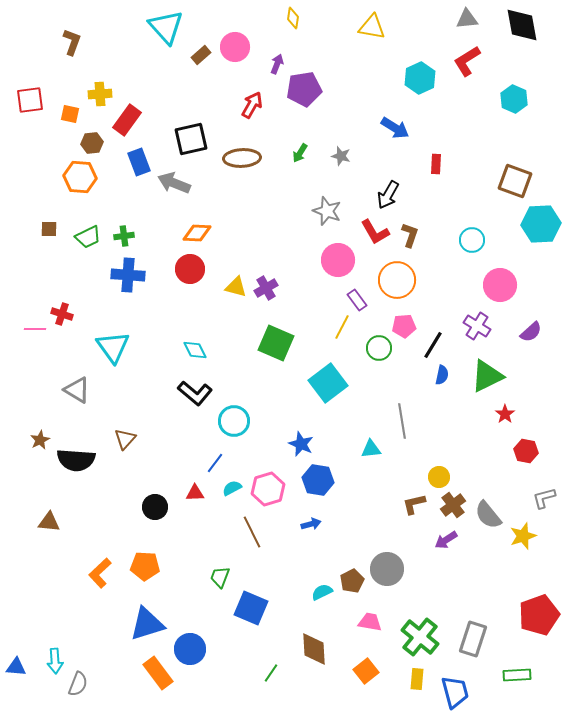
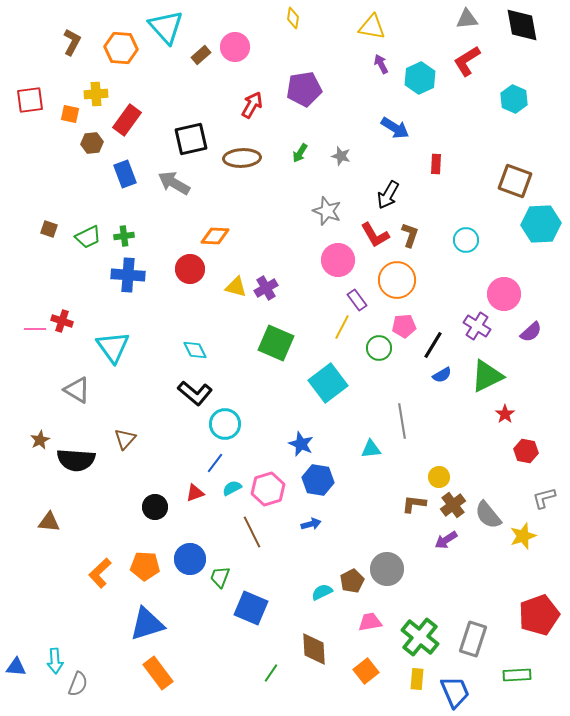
brown L-shape at (72, 42): rotated 8 degrees clockwise
purple arrow at (277, 64): moved 104 px right; rotated 48 degrees counterclockwise
yellow cross at (100, 94): moved 4 px left
blue rectangle at (139, 162): moved 14 px left, 12 px down
orange hexagon at (80, 177): moved 41 px right, 129 px up
gray arrow at (174, 183): rotated 8 degrees clockwise
brown square at (49, 229): rotated 18 degrees clockwise
red L-shape at (375, 232): moved 3 px down
orange diamond at (197, 233): moved 18 px right, 3 px down
cyan circle at (472, 240): moved 6 px left
pink circle at (500, 285): moved 4 px right, 9 px down
red cross at (62, 314): moved 7 px down
blue semicircle at (442, 375): rotated 48 degrees clockwise
cyan circle at (234, 421): moved 9 px left, 3 px down
red triangle at (195, 493): rotated 18 degrees counterclockwise
brown L-shape at (414, 504): rotated 20 degrees clockwise
pink trapezoid at (370, 622): rotated 20 degrees counterclockwise
blue circle at (190, 649): moved 90 px up
blue trapezoid at (455, 692): rotated 8 degrees counterclockwise
